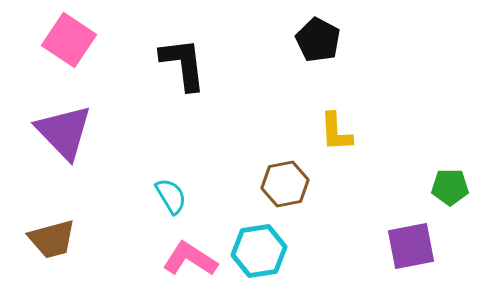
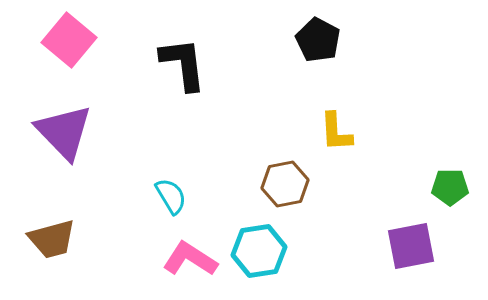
pink square: rotated 6 degrees clockwise
